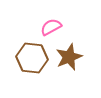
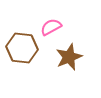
brown hexagon: moved 10 px left, 10 px up
